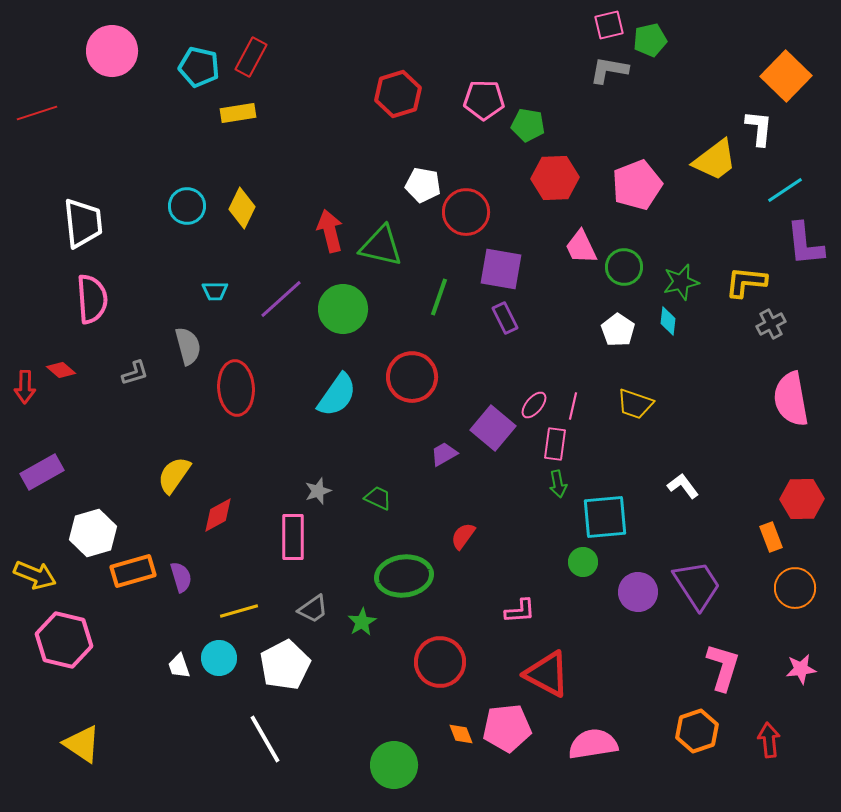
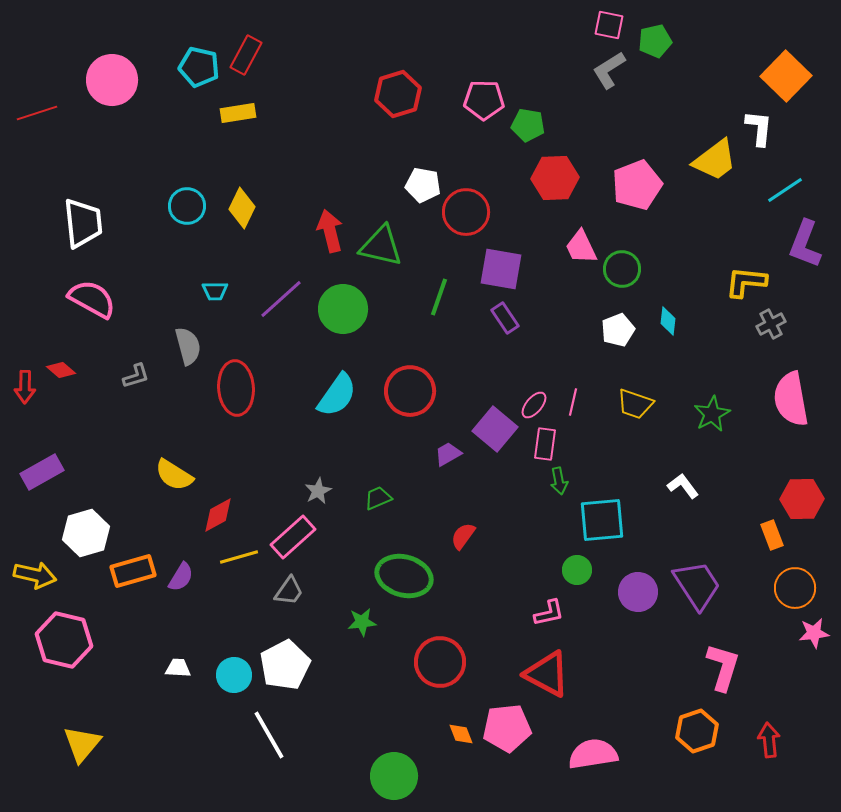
pink square at (609, 25): rotated 24 degrees clockwise
green pentagon at (650, 40): moved 5 px right, 1 px down
pink circle at (112, 51): moved 29 px down
red rectangle at (251, 57): moved 5 px left, 2 px up
gray L-shape at (609, 70): rotated 42 degrees counterclockwise
purple L-shape at (805, 244): rotated 27 degrees clockwise
green circle at (624, 267): moved 2 px left, 2 px down
green star at (681, 282): moved 31 px right, 132 px down; rotated 15 degrees counterclockwise
pink semicircle at (92, 299): rotated 57 degrees counterclockwise
purple rectangle at (505, 318): rotated 8 degrees counterclockwise
white pentagon at (618, 330): rotated 16 degrees clockwise
gray L-shape at (135, 373): moved 1 px right, 3 px down
red circle at (412, 377): moved 2 px left, 14 px down
pink line at (573, 406): moved 4 px up
purple square at (493, 428): moved 2 px right, 1 px down
pink rectangle at (555, 444): moved 10 px left
purple trapezoid at (444, 454): moved 4 px right
yellow semicircle at (174, 475): rotated 93 degrees counterclockwise
green arrow at (558, 484): moved 1 px right, 3 px up
gray star at (318, 491): rotated 8 degrees counterclockwise
green trapezoid at (378, 498): rotated 48 degrees counterclockwise
cyan square at (605, 517): moved 3 px left, 3 px down
white hexagon at (93, 533): moved 7 px left
pink rectangle at (293, 537): rotated 48 degrees clockwise
orange rectangle at (771, 537): moved 1 px right, 2 px up
green circle at (583, 562): moved 6 px left, 8 px down
yellow arrow at (35, 575): rotated 9 degrees counterclockwise
green ellipse at (404, 576): rotated 22 degrees clockwise
purple semicircle at (181, 577): rotated 48 degrees clockwise
gray trapezoid at (313, 609): moved 24 px left, 18 px up; rotated 20 degrees counterclockwise
yellow line at (239, 611): moved 54 px up
pink L-shape at (520, 611): moved 29 px right, 2 px down; rotated 8 degrees counterclockwise
green star at (362, 622): rotated 24 degrees clockwise
cyan circle at (219, 658): moved 15 px right, 17 px down
white trapezoid at (179, 666): moved 1 px left, 2 px down; rotated 112 degrees clockwise
pink star at (801, 669): moved 13 px right, 36 px up
white line at (265, 739): moved 4 px right, 4 px up
yellow triangle at (82, 744): rotated 36 degrees clockwise
pink semicircle at (593, 744): moved 10 px down
green circle at (394, 765): moved 11 px down
